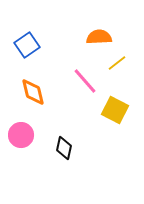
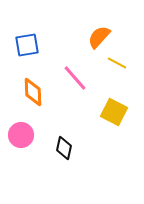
orange semicircle: rotated 45 degrees counterclockwise
blue square: rotated 25 degrees clockwise
yellow line: rotated 66 degrees clockwise
pink line: moved 10 px left, 3 px up
orange diamond: rotated 12 degrees clockwise
yellow square: moved 1 px left, 2 px down
